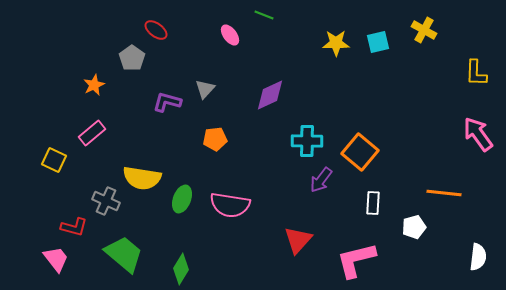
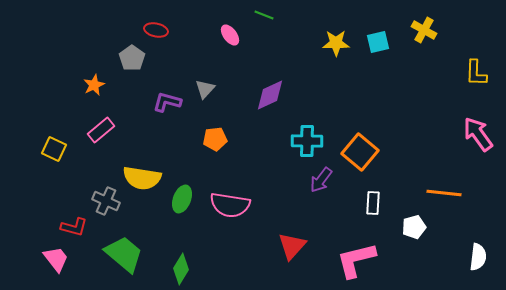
red ellipse: rotated 25 degrees counterclockwise
pink rectangle: moved 9 px right, 3 px up
yellow square: moved 11 px up
red triangle: moved 6 px left, 6 px down
